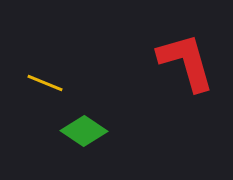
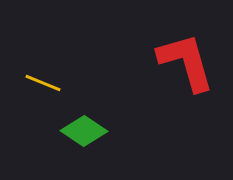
yellow line: moved 2 px left
